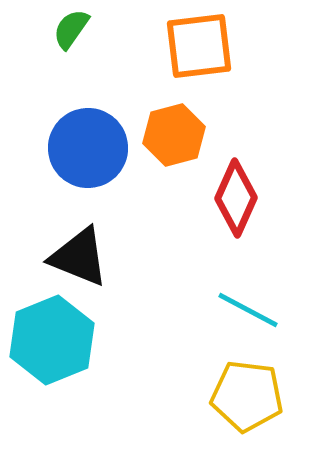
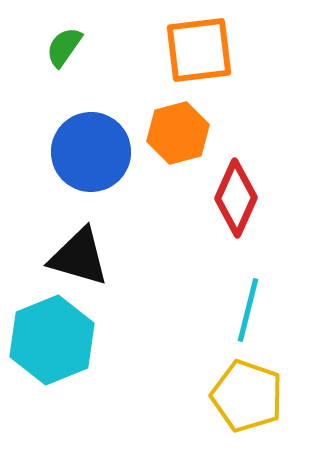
green semicircle: moved 7 px left, 18 px down
orange square: moved 4 px down
orange hexagon: moved 4 px right, 2 px up
blue circle: moved 3 px right, 4 px down
black triangle: rotated 6 degrees counterclockwise
cyan line: rotated 76 degrees clockwise
yellow pentagon: rotated 12 degrees clockwise
